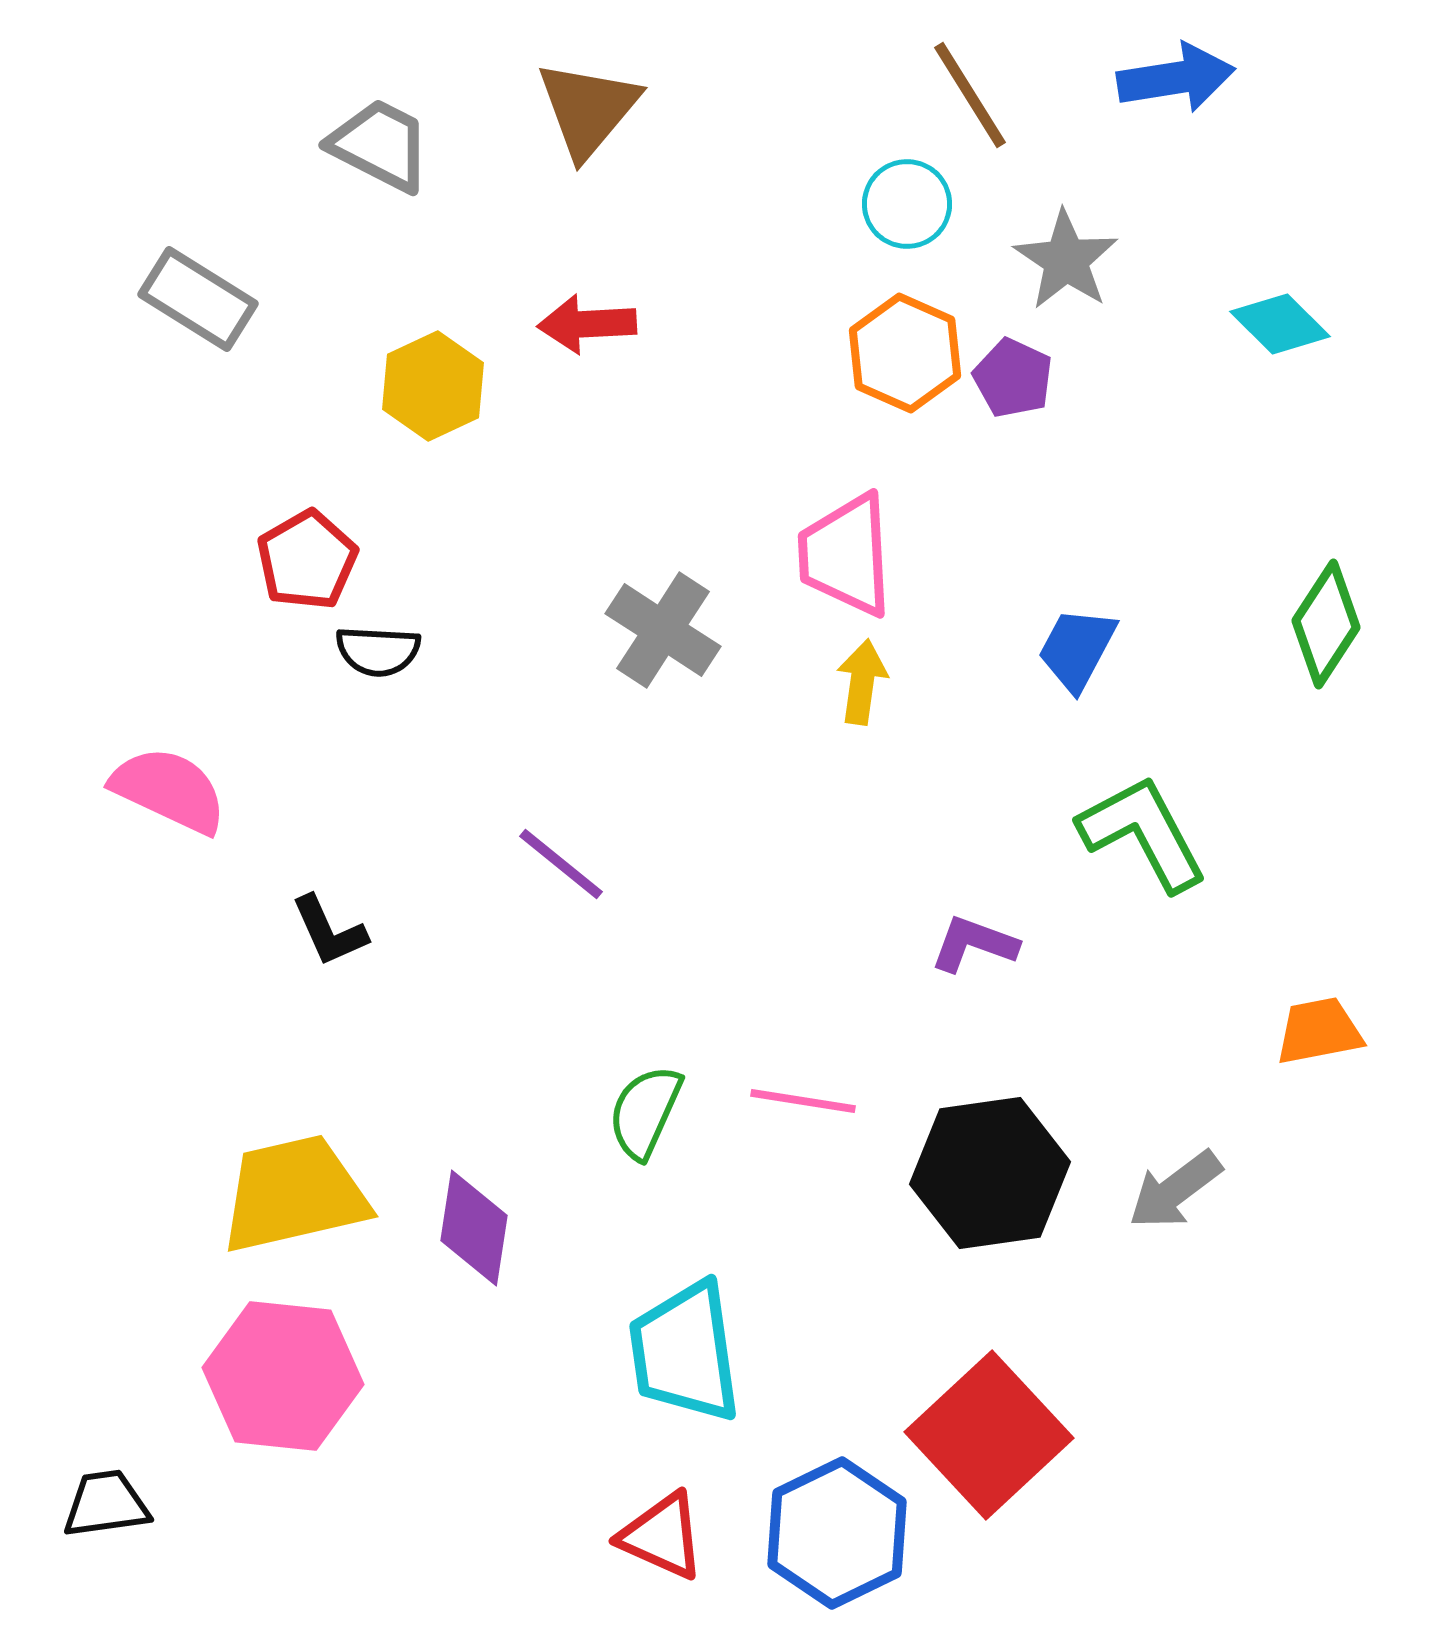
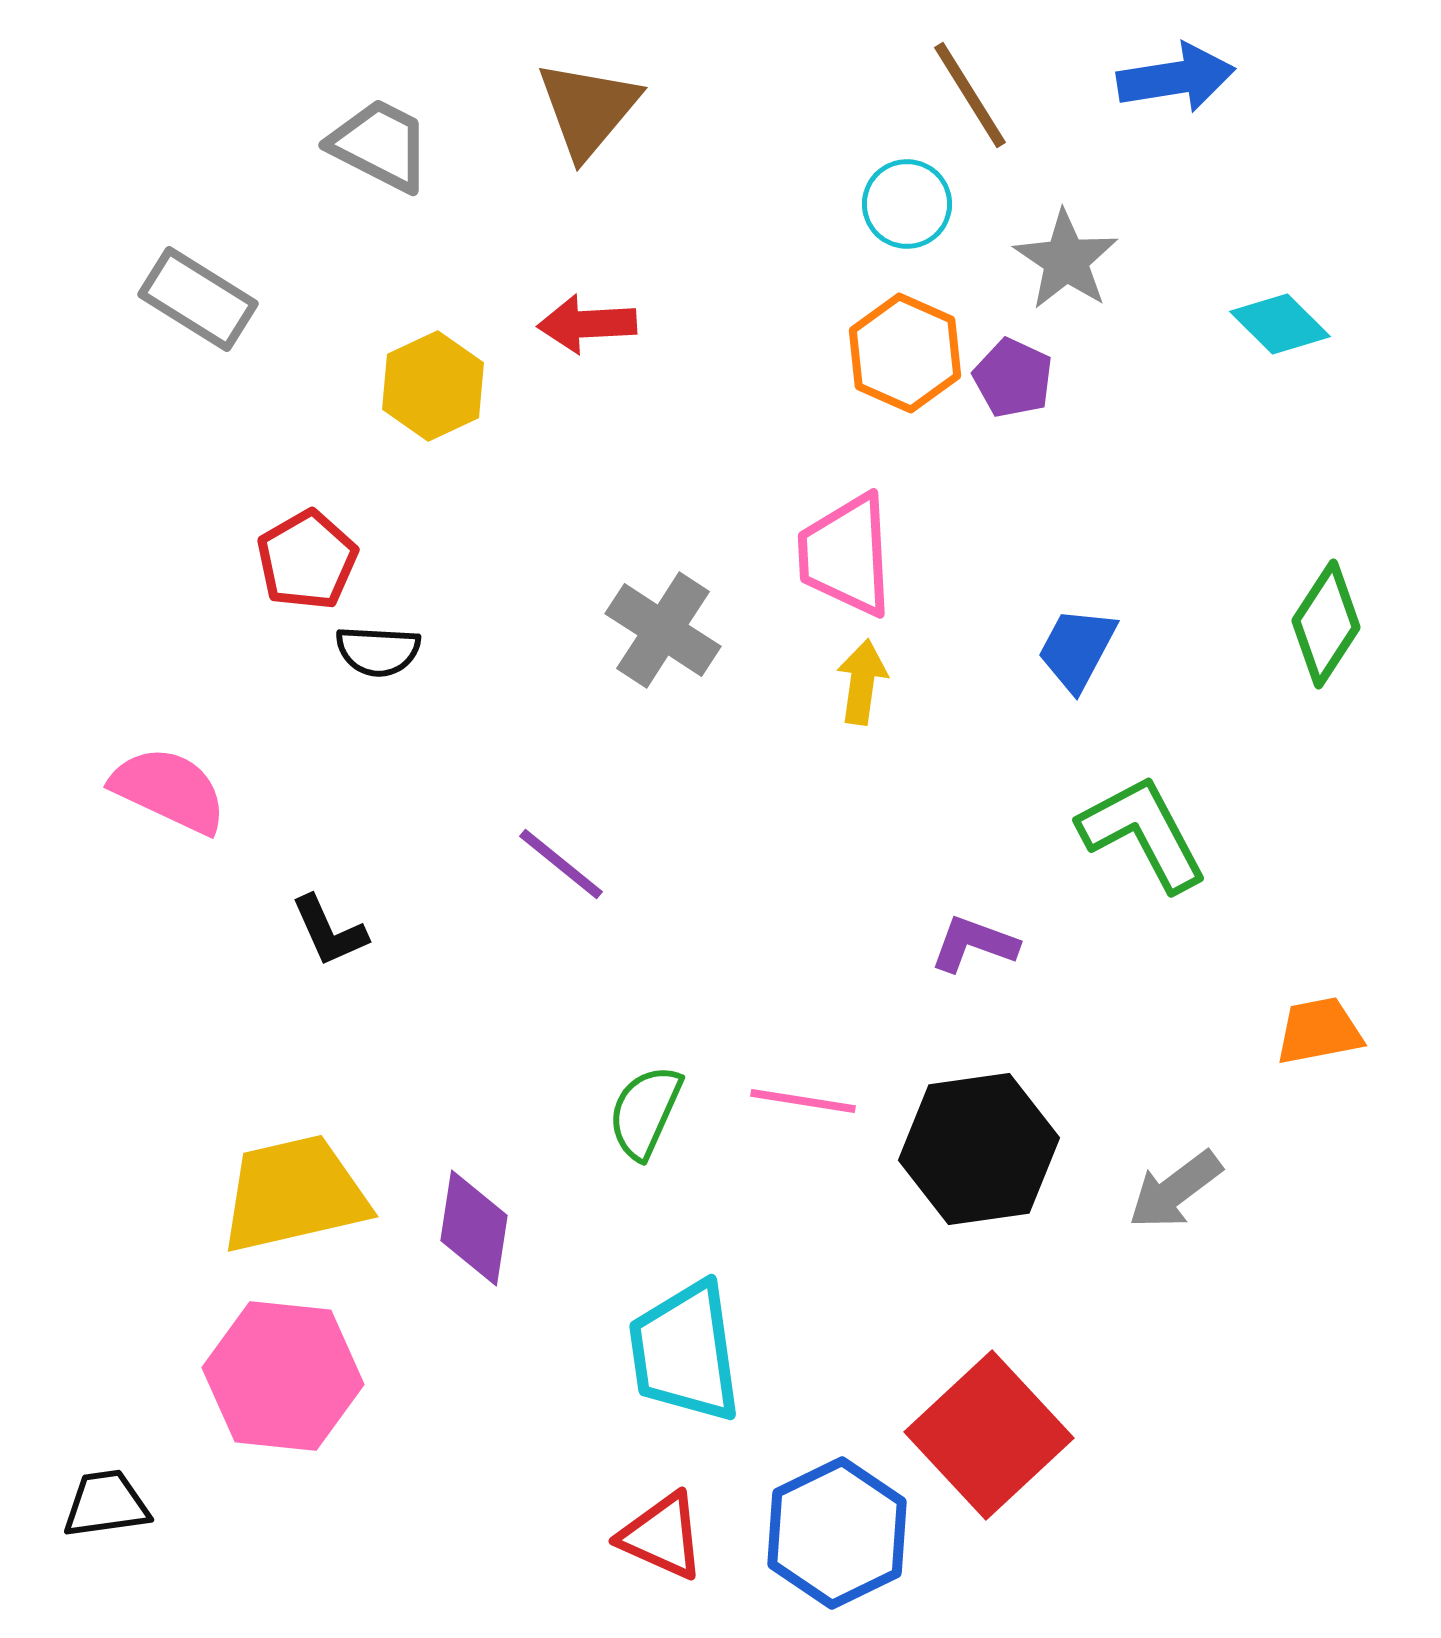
black hexagon: moved 11 px left, 24 px up
